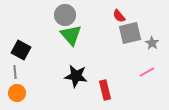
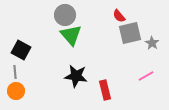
pink line: moved 1 px left, 4 px down
orange circle: moved 1 px left, 2 px up
